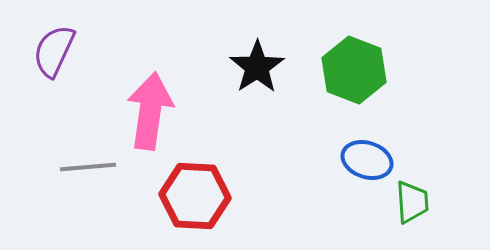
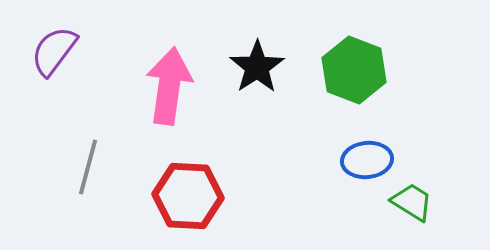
purple semicircle: rotated 12 degrees clockwise
pink arrow: moved 19 px right, 25 px up
blue ellipse: rotated 24 degrees counterclockwise
gray line: rotated 70 degrees counterclockwise
red hexagon: moved 7 px left
green trapezoid: rotated 54 degrees counterclockwise
